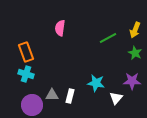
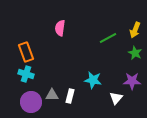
cyan star: moved 3 px left, 3 px up
purple circle: moved 1 px left, 3 px up
